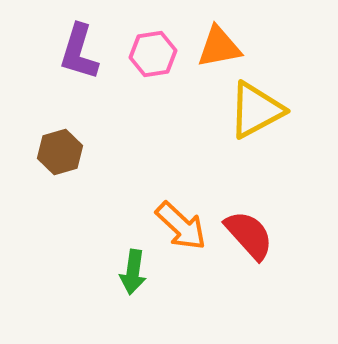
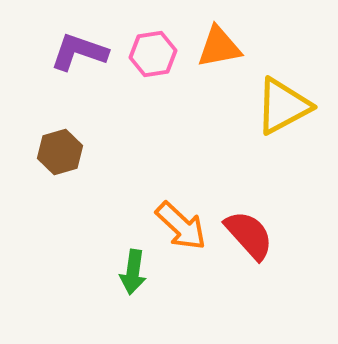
purple L-shape: rotated 92 degrees clockwise
yellow triangle: moved 27 px right, 4 px up
